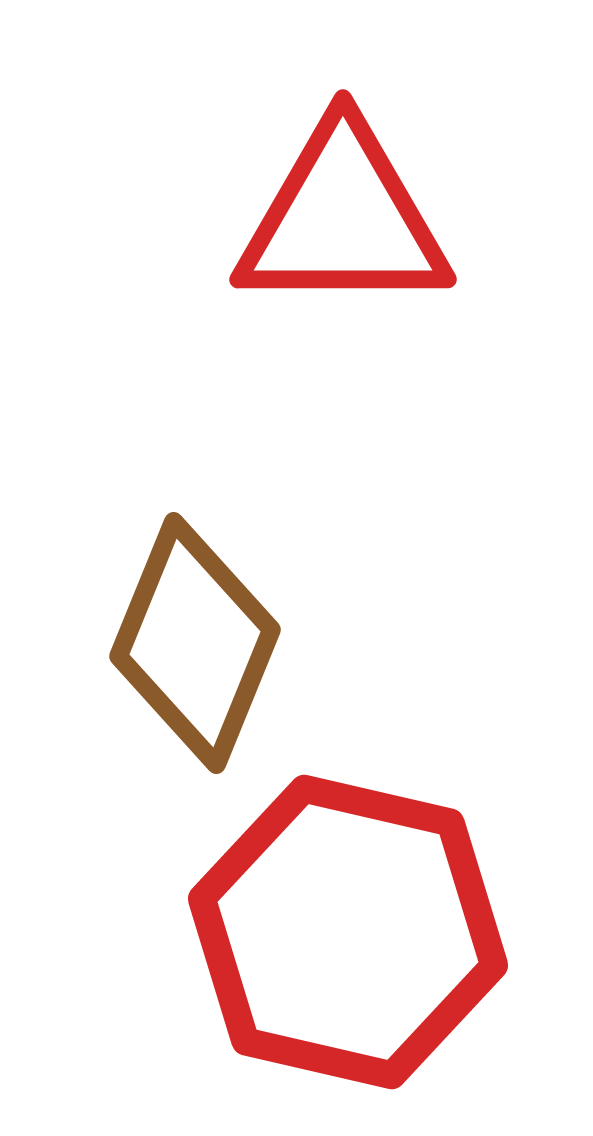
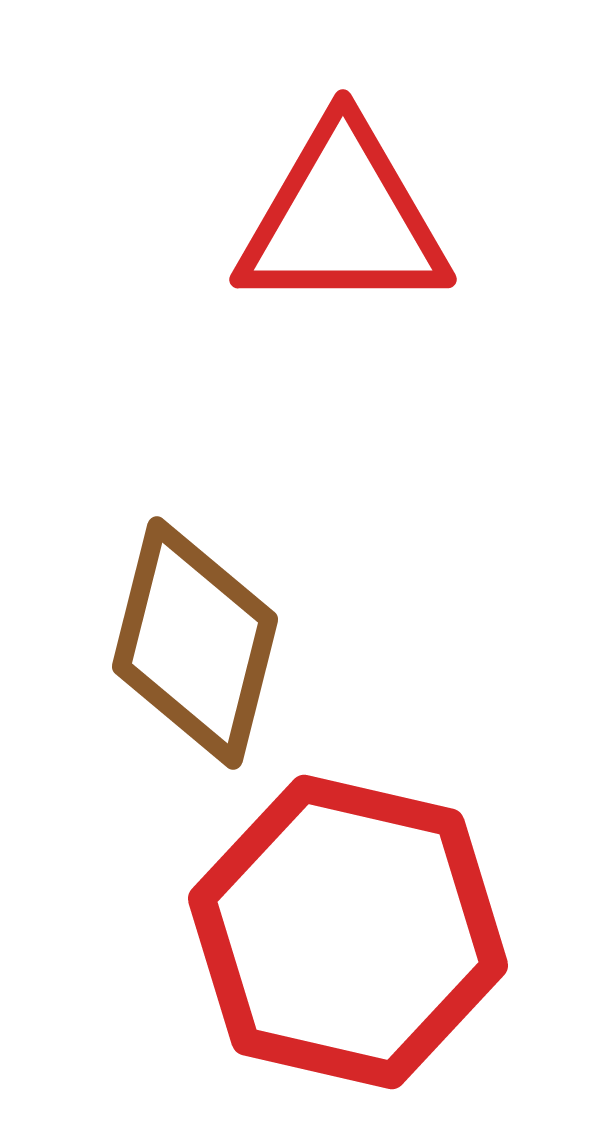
brown diamond: rotated 8 degrees counterclockwise
